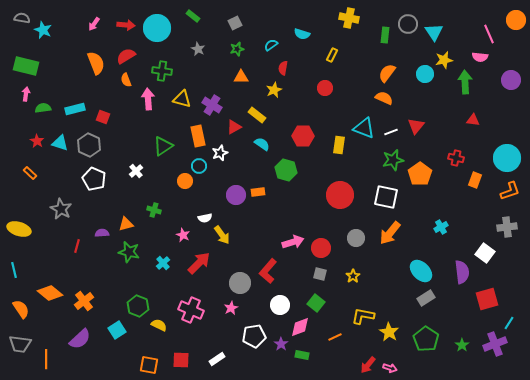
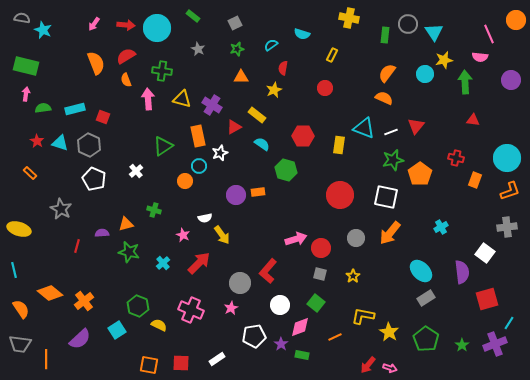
pink arrow at (293, 242): moved 3 px right, 3 px up
red square at (181, 360): moved 3 px down
